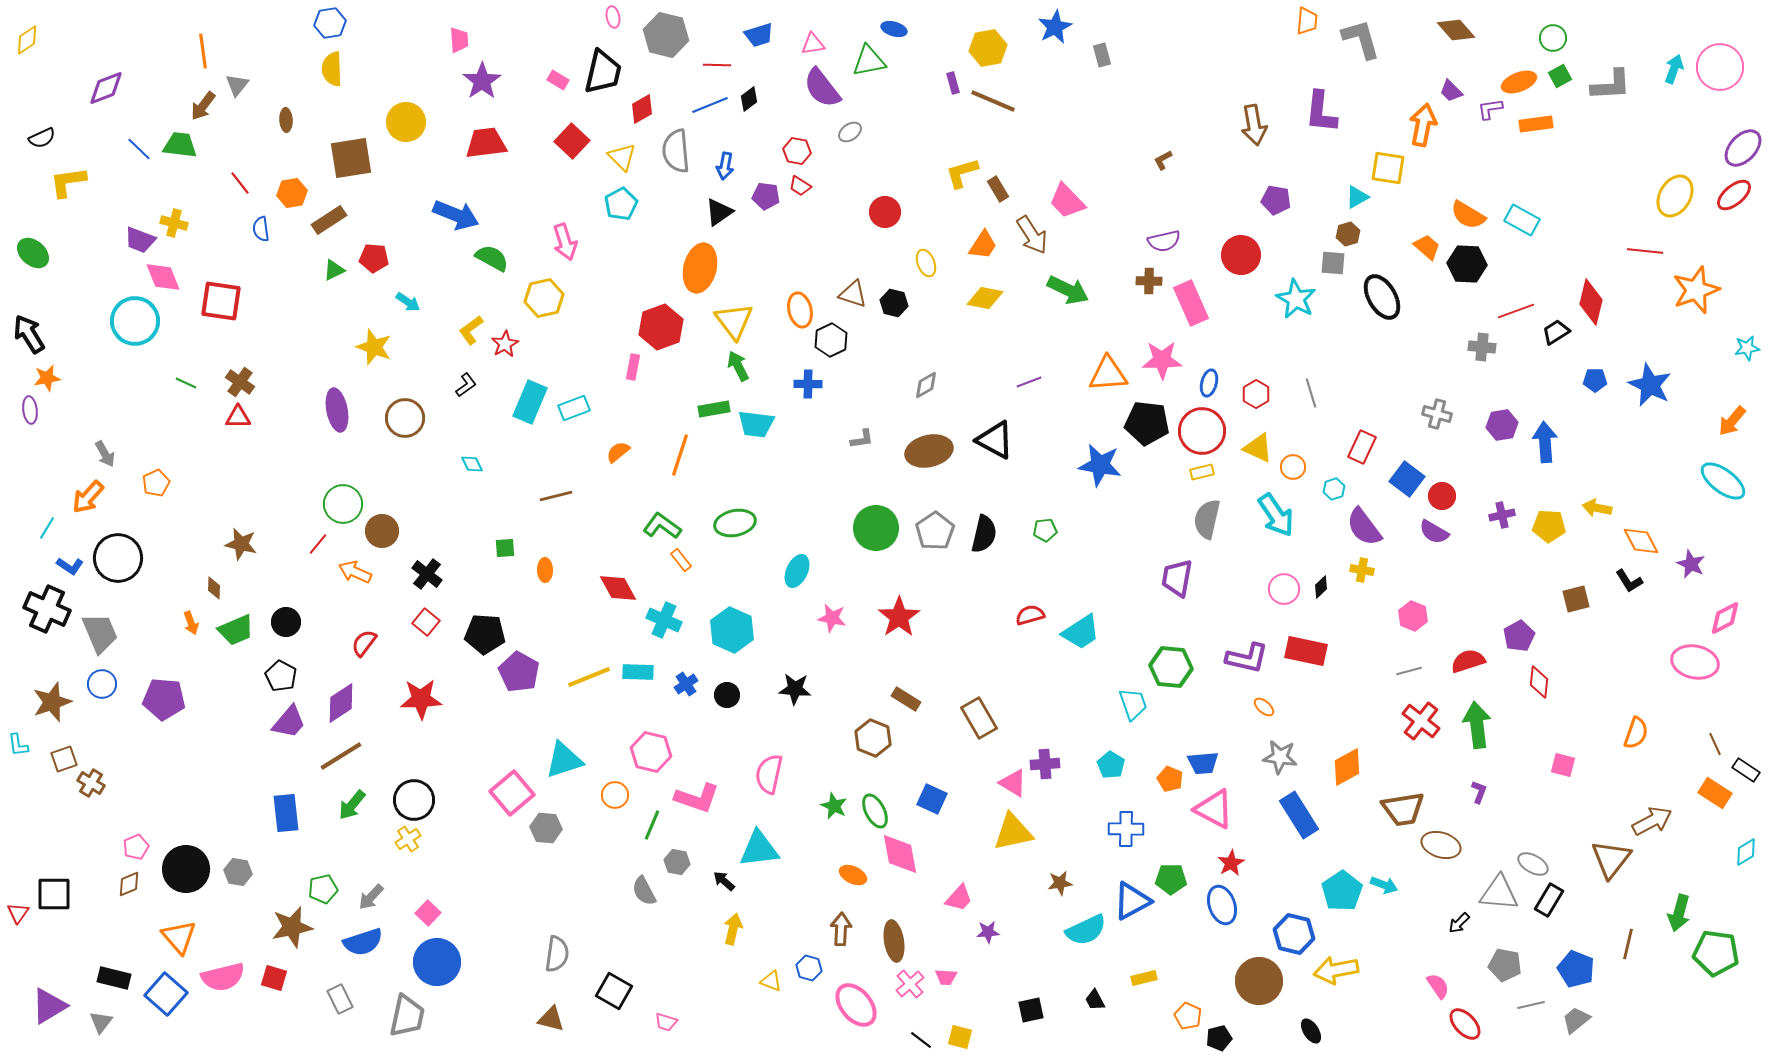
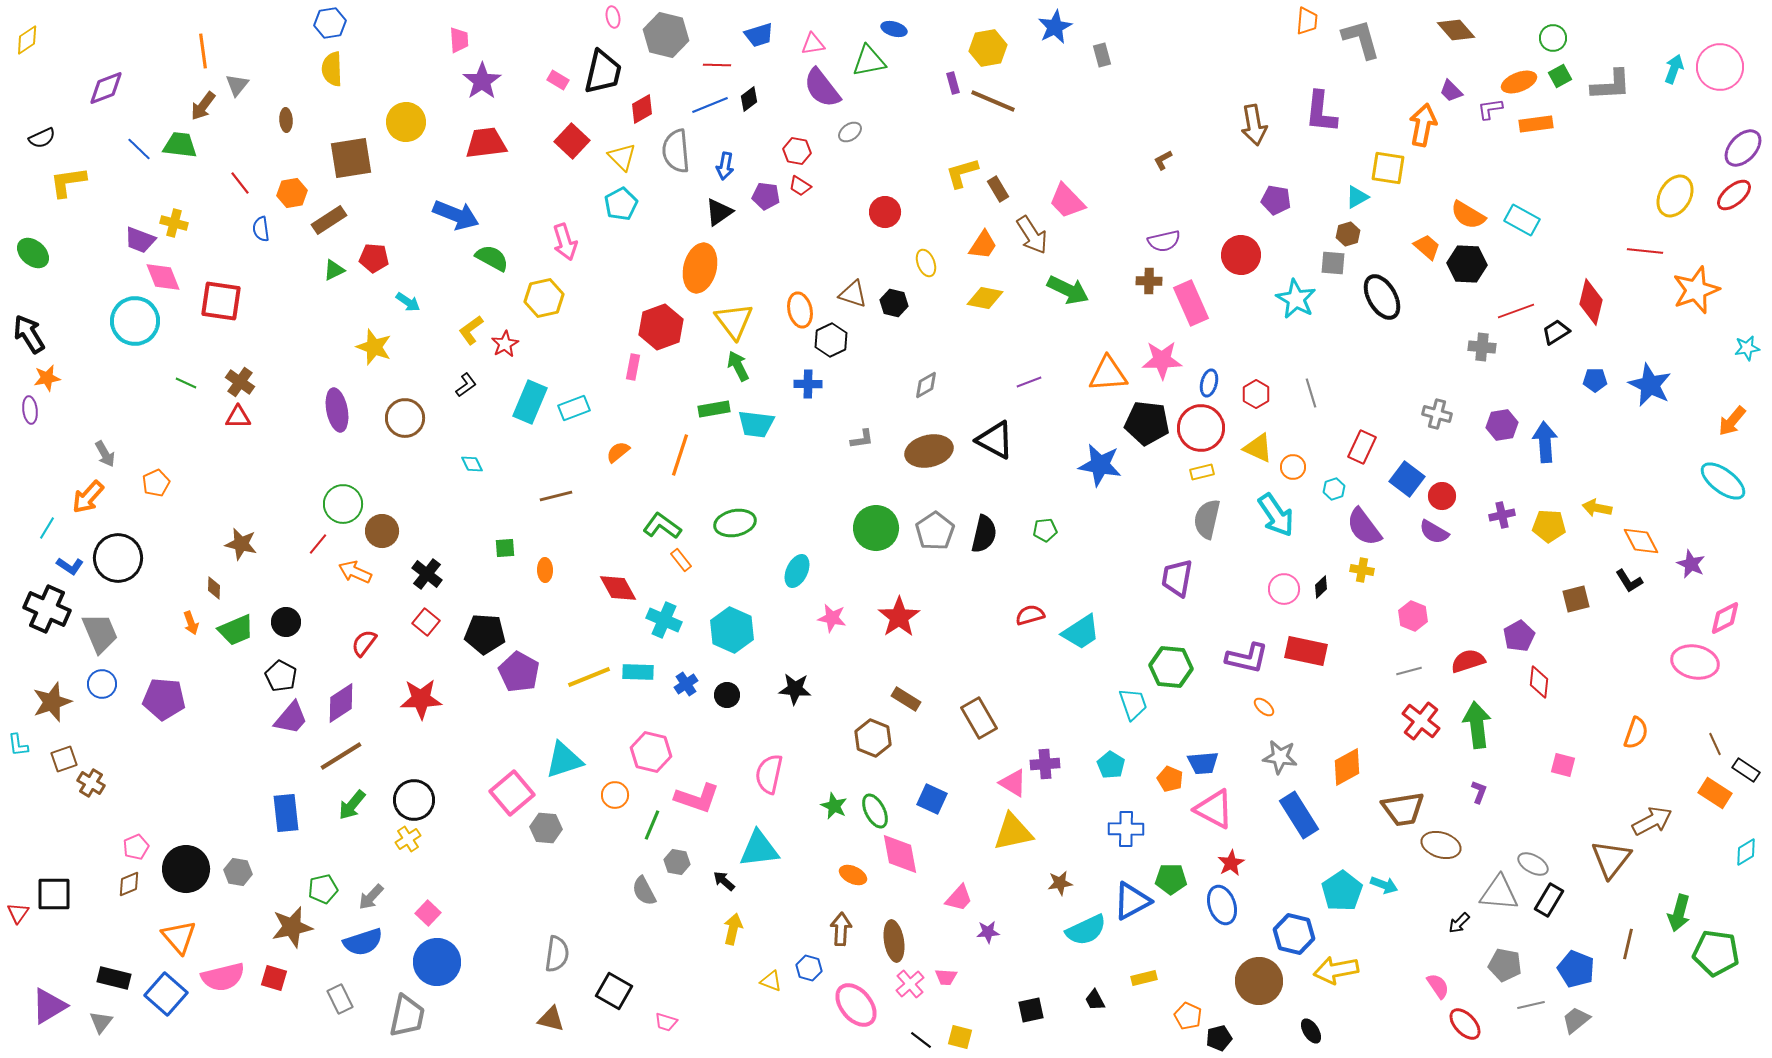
red circle at (1202, 431): moved 1 px left, 3 px up
purple trapezoid at (289, 722): moved 2 px right, 4 px up
